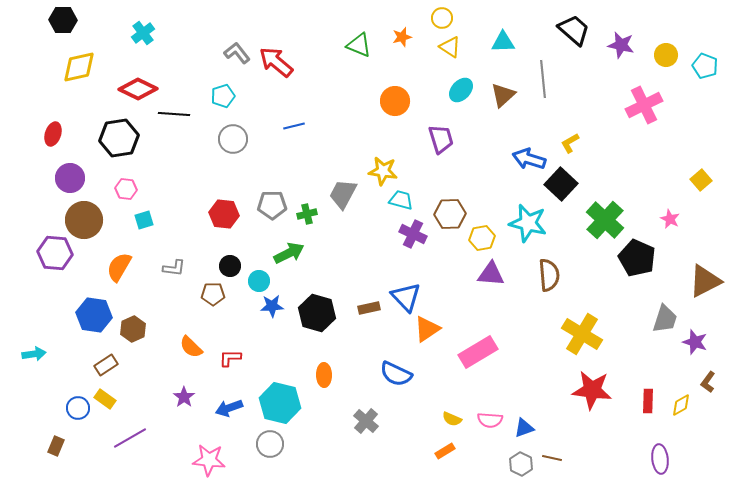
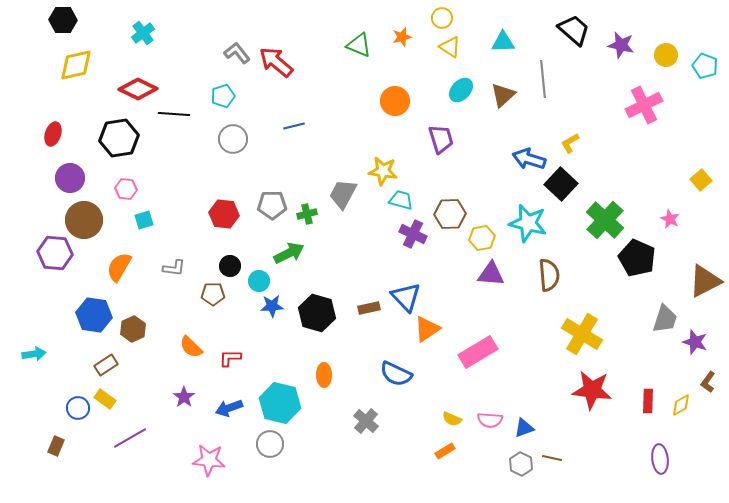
yellow diamond at (79, 67): moved 3 px left, 2 px up
